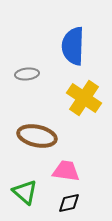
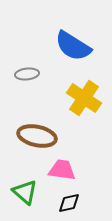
blue semicircle: rotated 60 degrees counterclockwise
pink trapezoid: moved 4 px left, 1 px up
